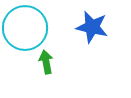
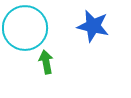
blue star: moved 1 px right, 1 px up
